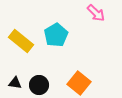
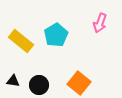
pink arrow: moved 4 px right, 10 px down; rotated 66 degrees clockwise
black triangle: moved 2 px left, 2 px up
